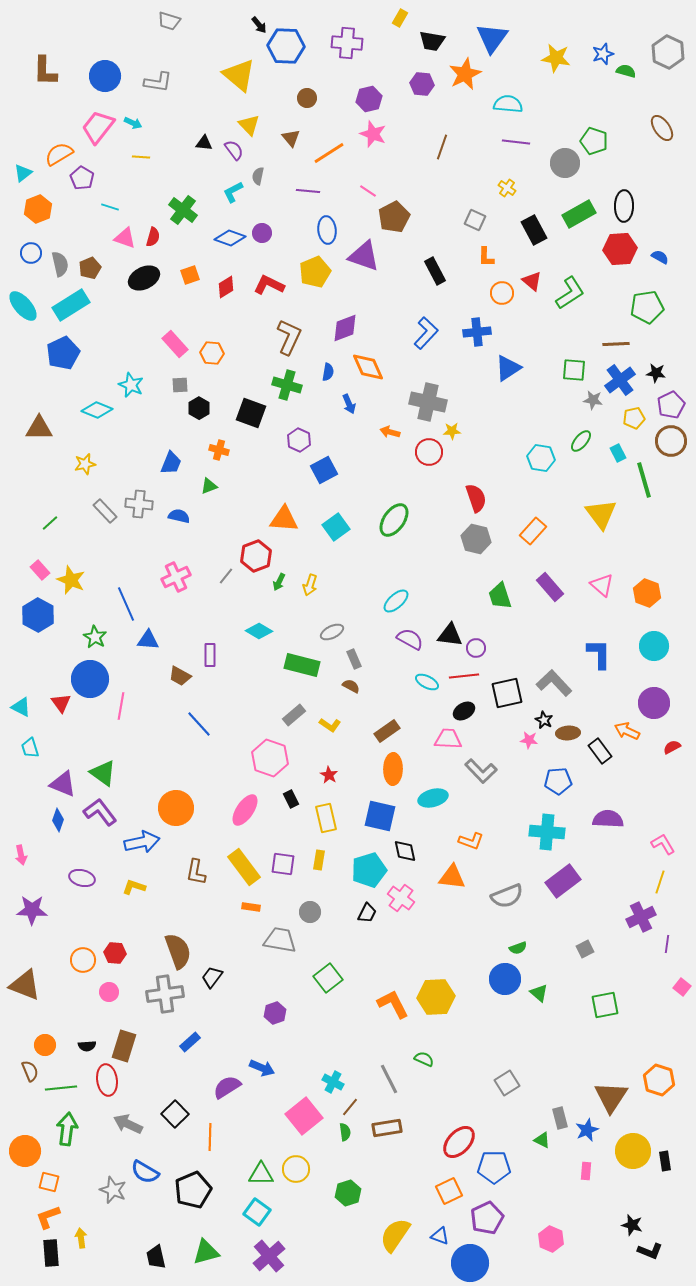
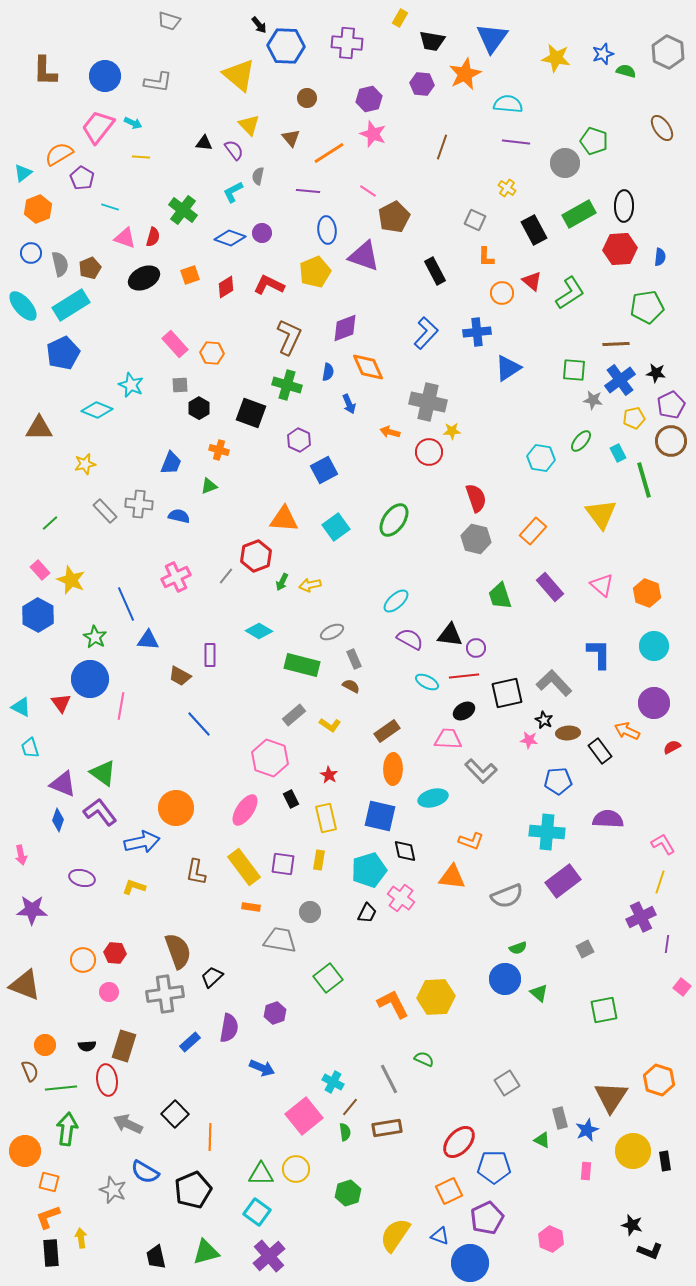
blue semicircle at (660, 257): rotated 66 degrees clockwise
green arrow at (279, 582): moved 3 px right
yellow arrow at (310, 585): rotated 60 degrees clockwise
black trapezoid at (212, 977): rotated 10 degrees clockwise
green square at (605, 1005): moved 1 px left, 5 px down
purple semicircle at (227, 1087): moved 2 px right, 59 px up; rotated 132 degrees clockwise
